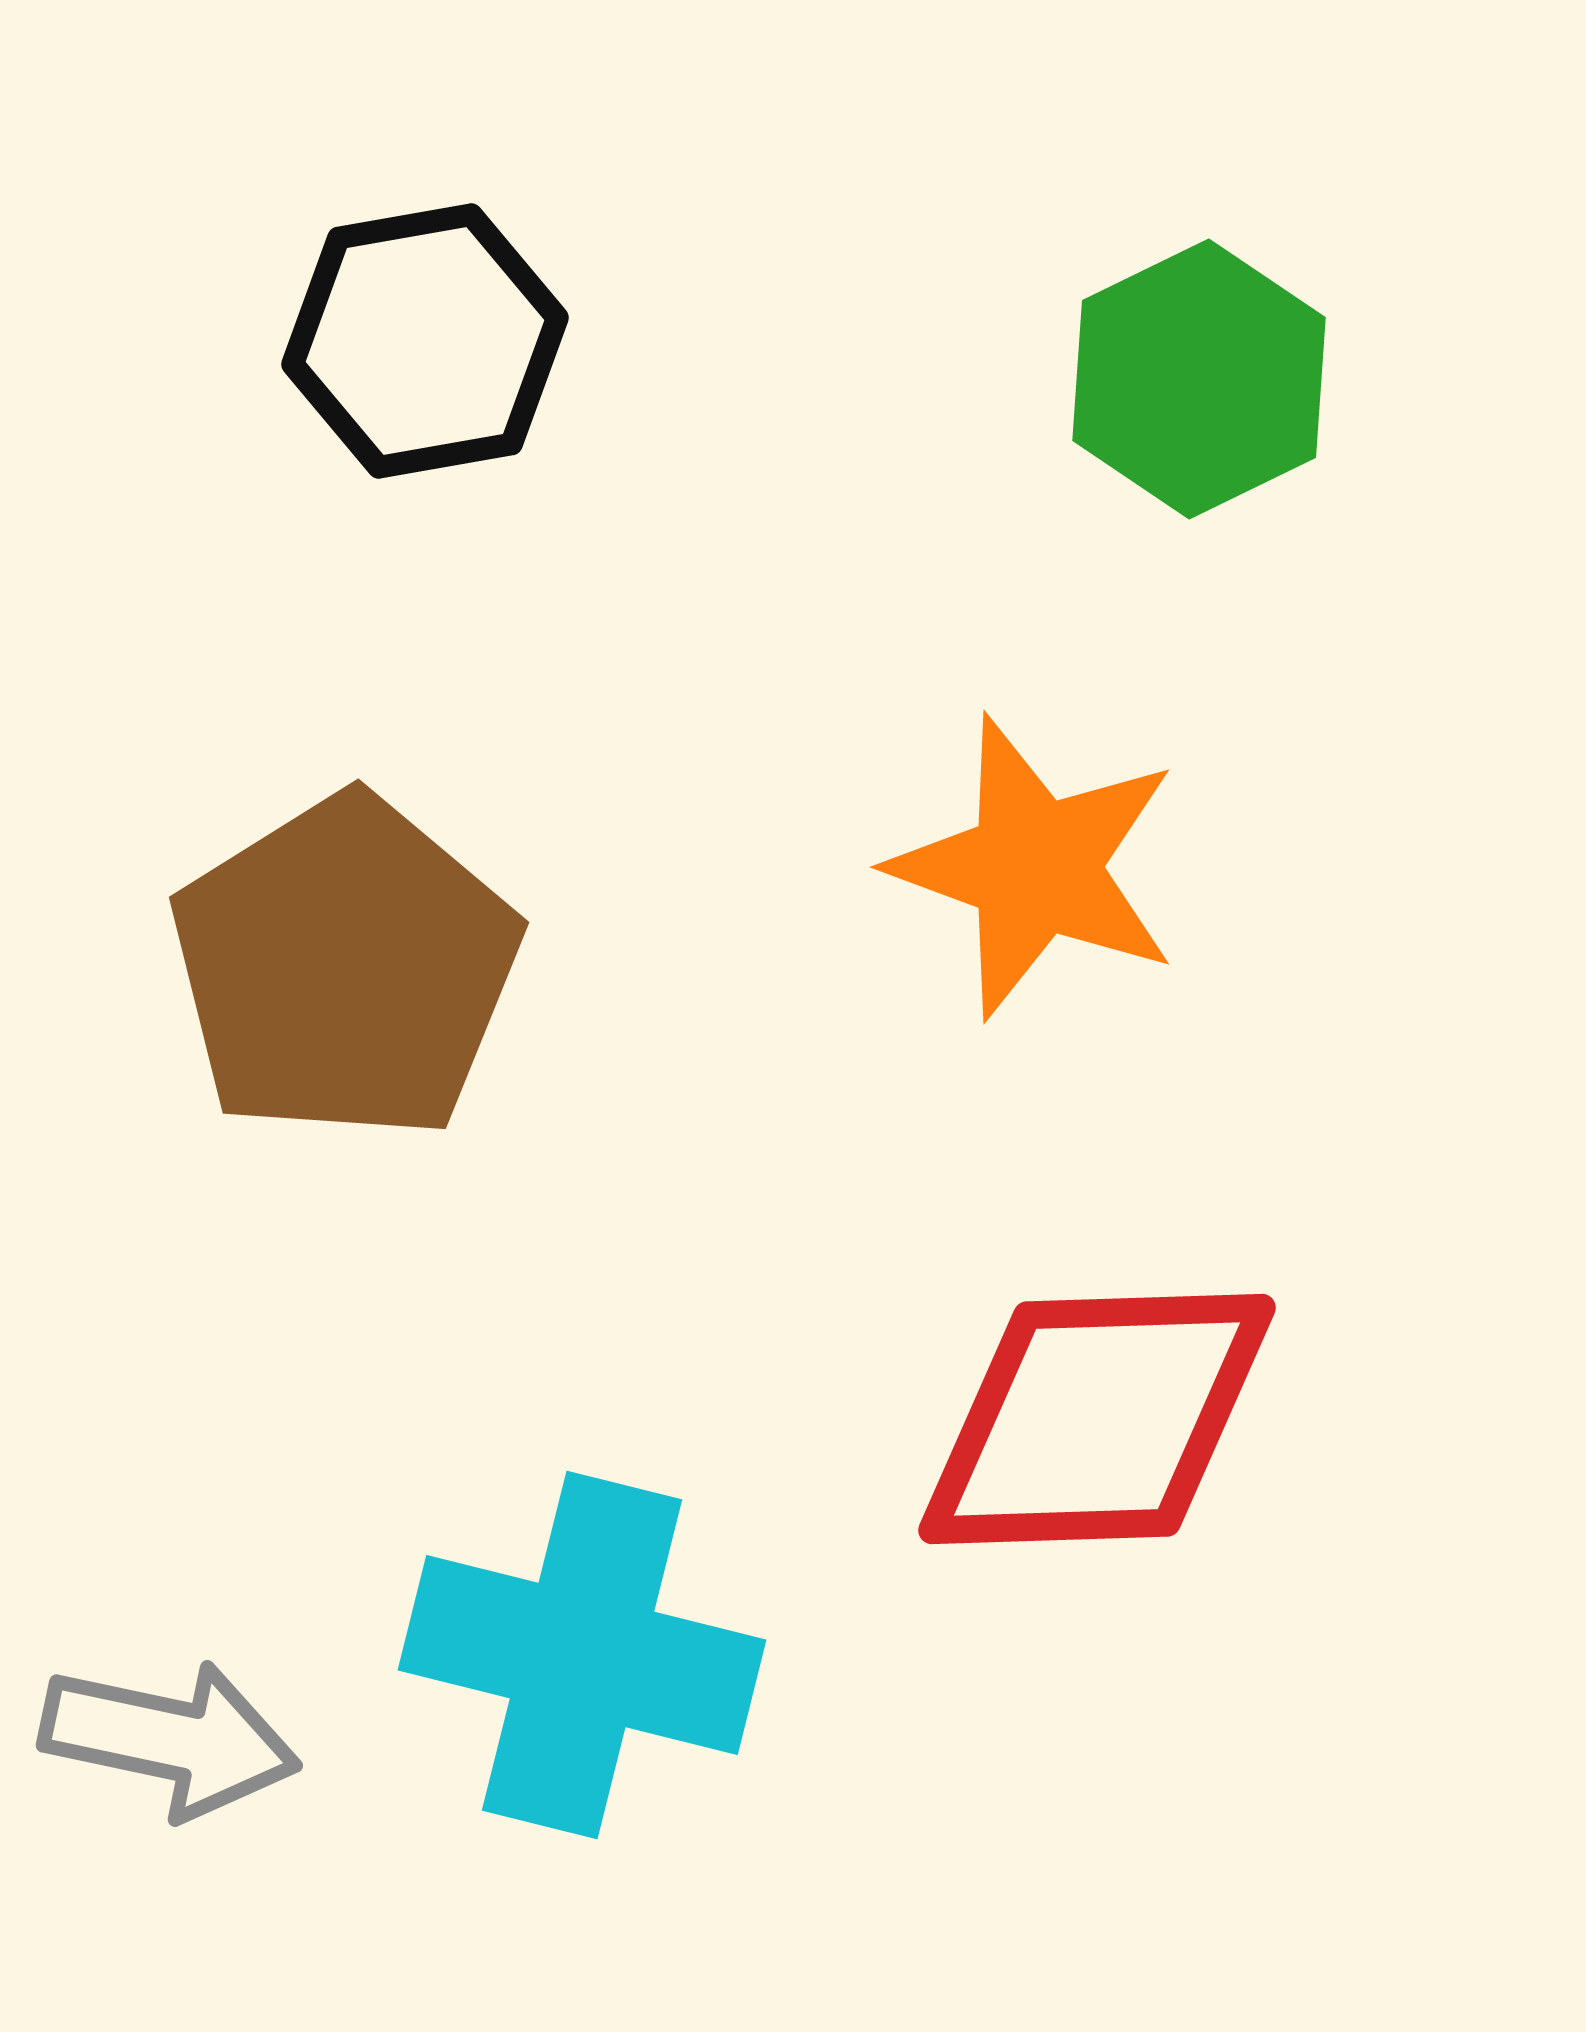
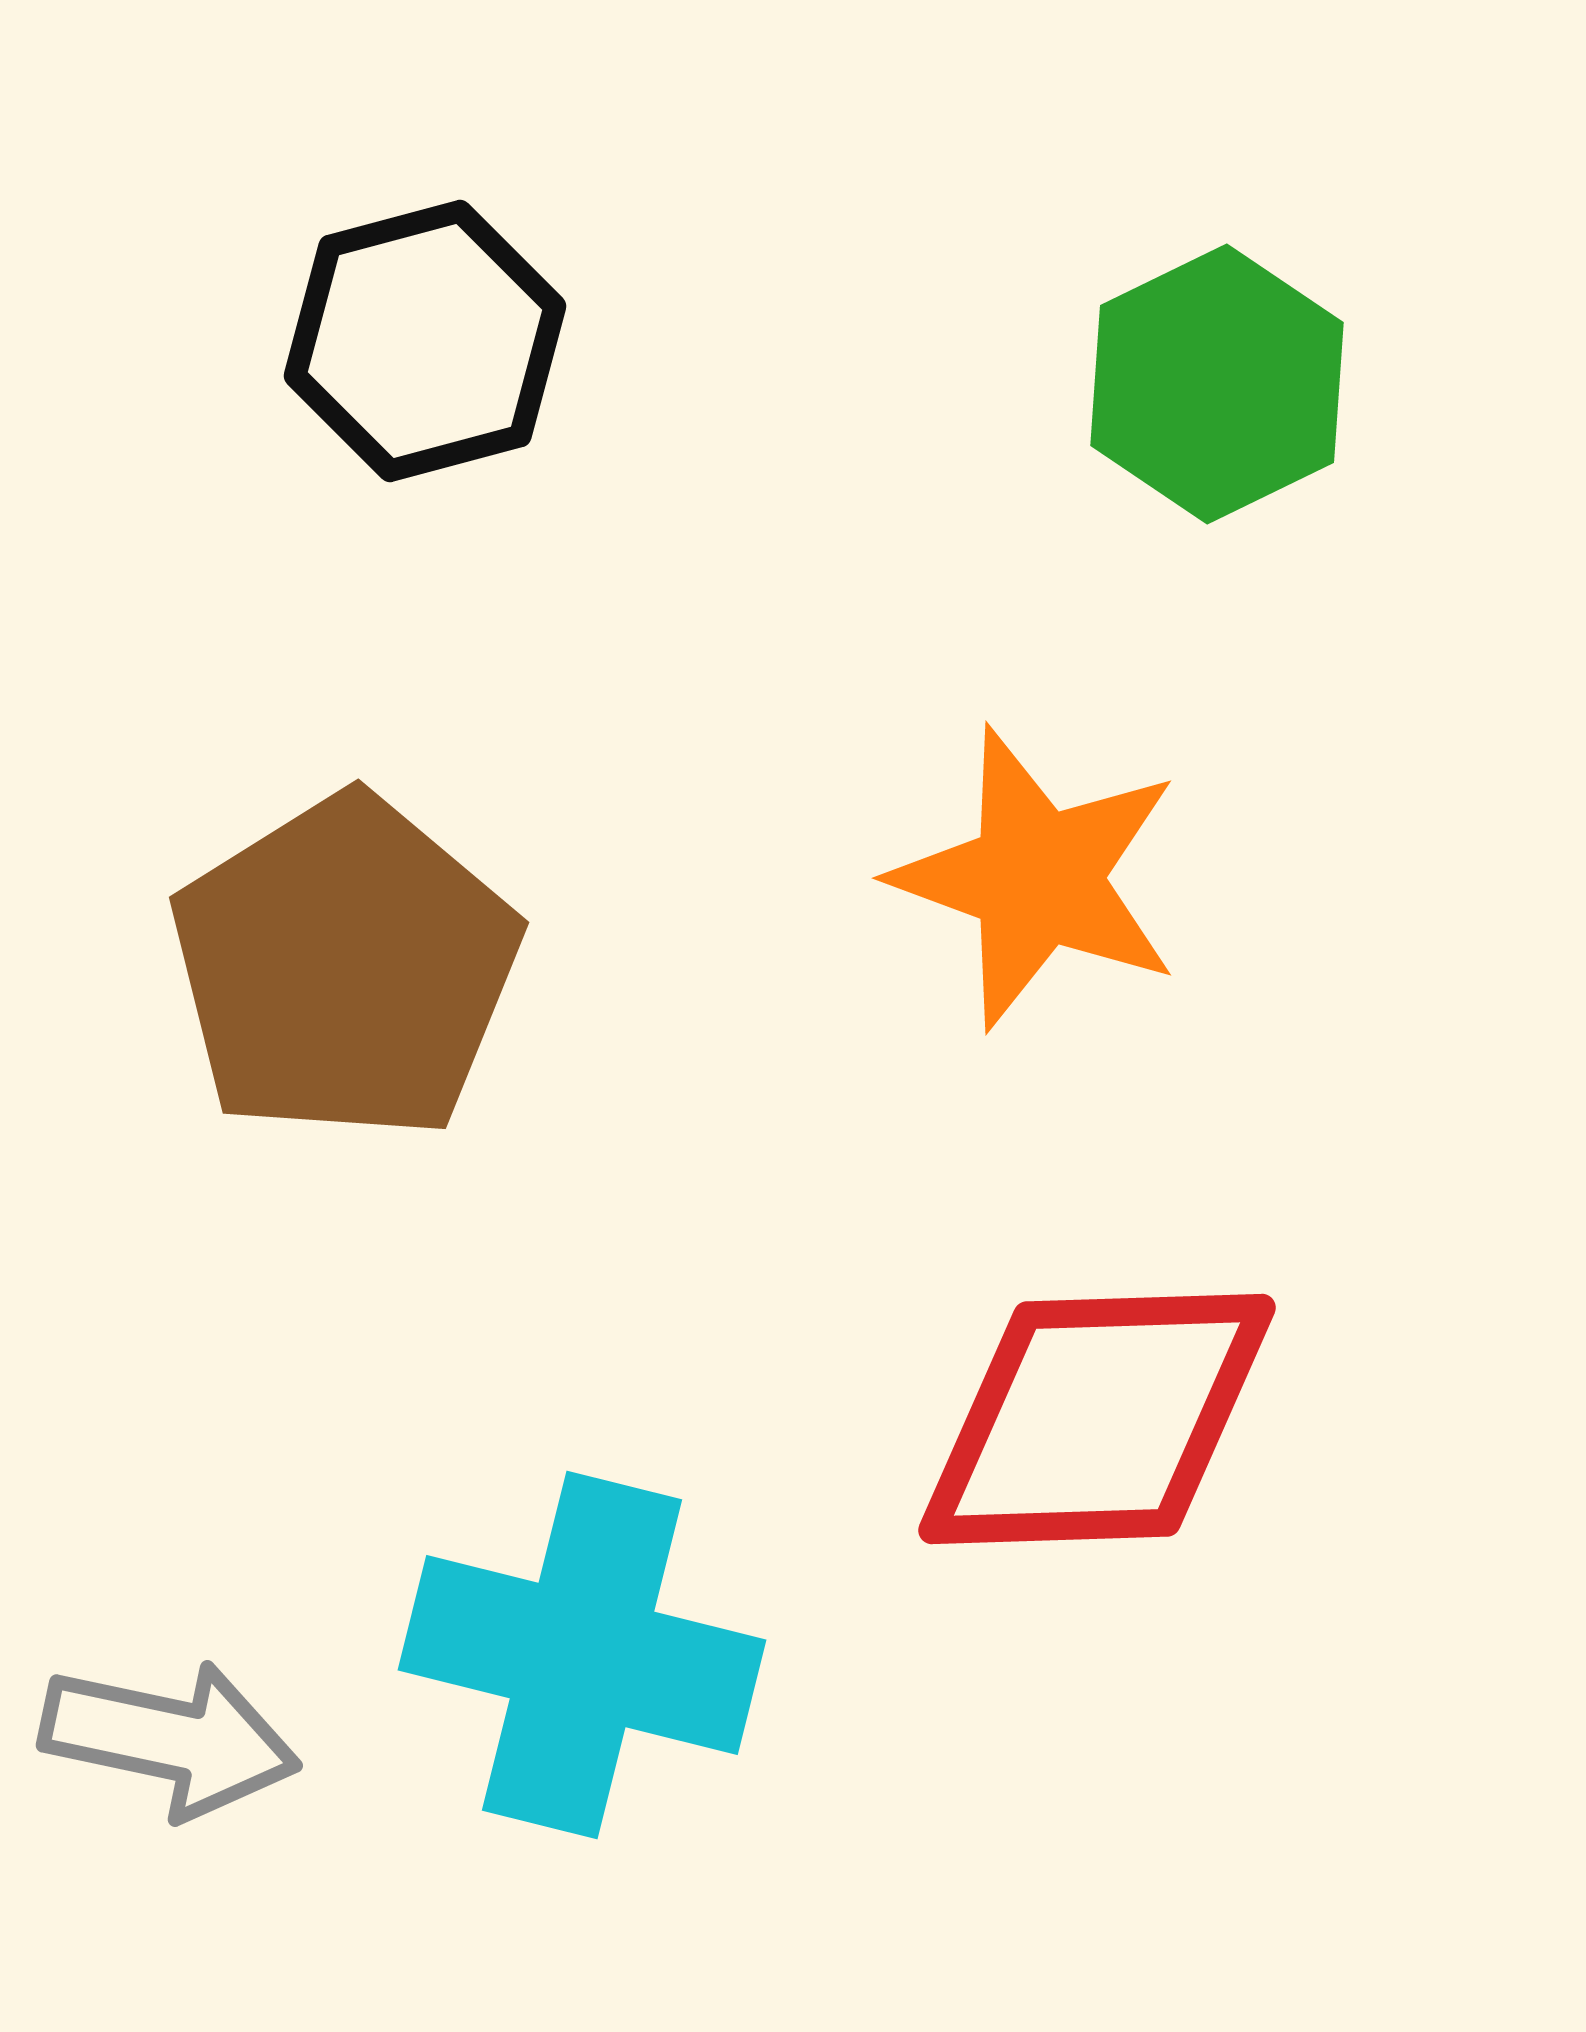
black hexagon: rotated 5 degrees counterclockwise
green hexagon: moved 18 px right, 5 px down
orange star: moved 2 px right, 11 px down
